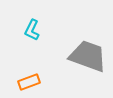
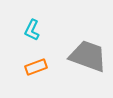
orange rectangle: moved 7 px right, 15 px up
